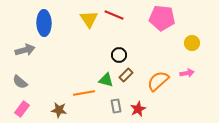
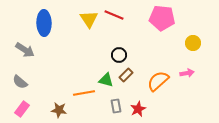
yellow circle: moved 1 px right
gray arrow: rotated 48 degrees clockwise
